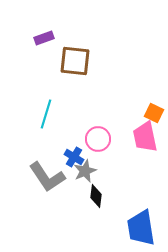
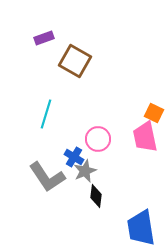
brown square: rotated 24 degrees clockwise
